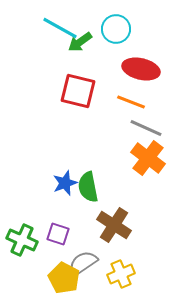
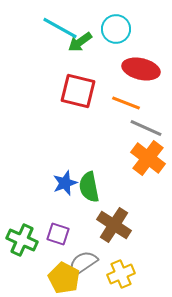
orange line: moved 5 px left, 1 px down
green semicircle: moved 1 px right
